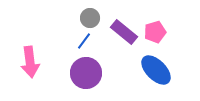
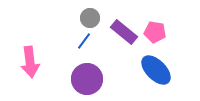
pink pentagon: rotated 25 degrees clockwise
purple circle: moved 1 px right, 6 px down
